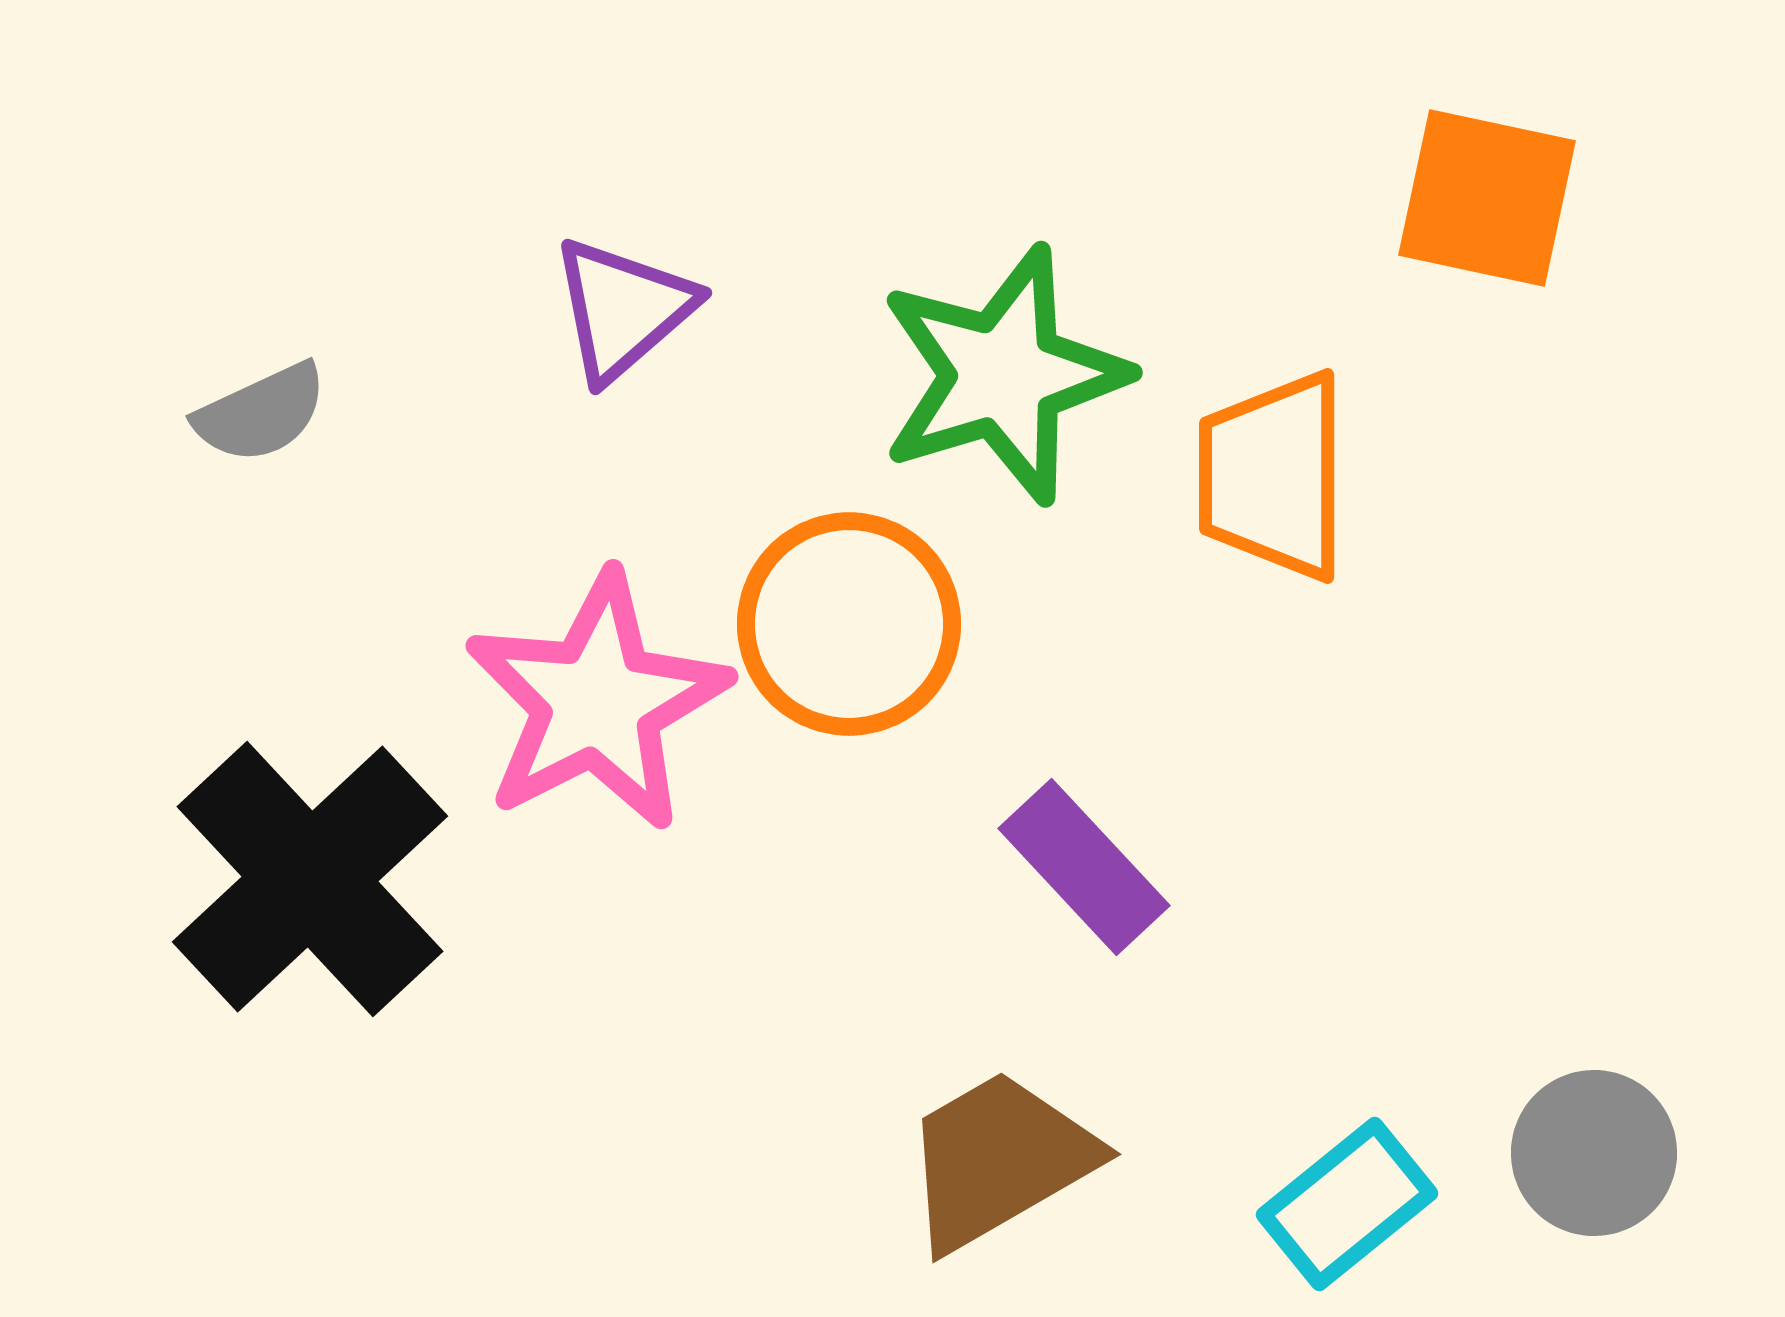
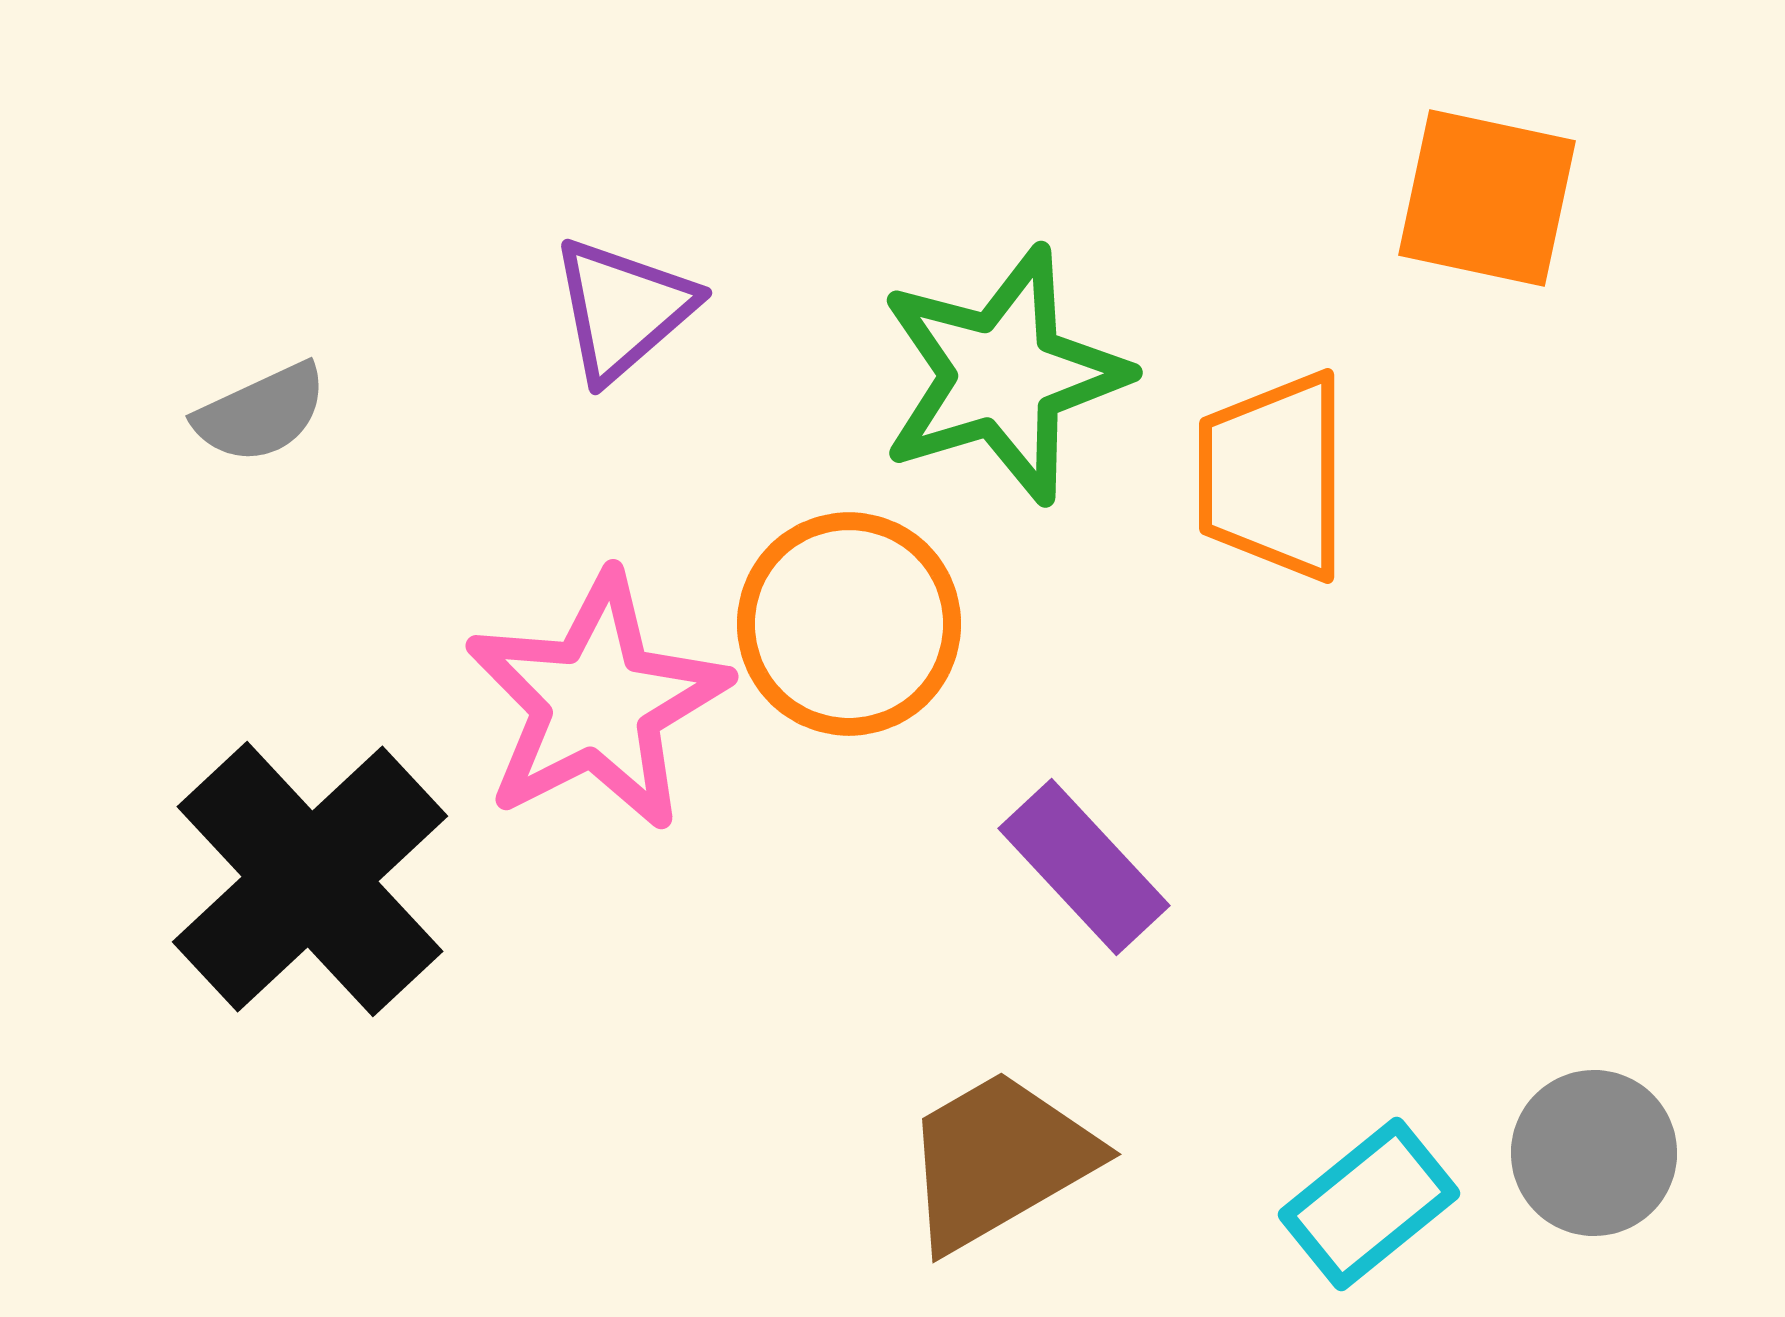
cyan rectangle: moved 22 px right
